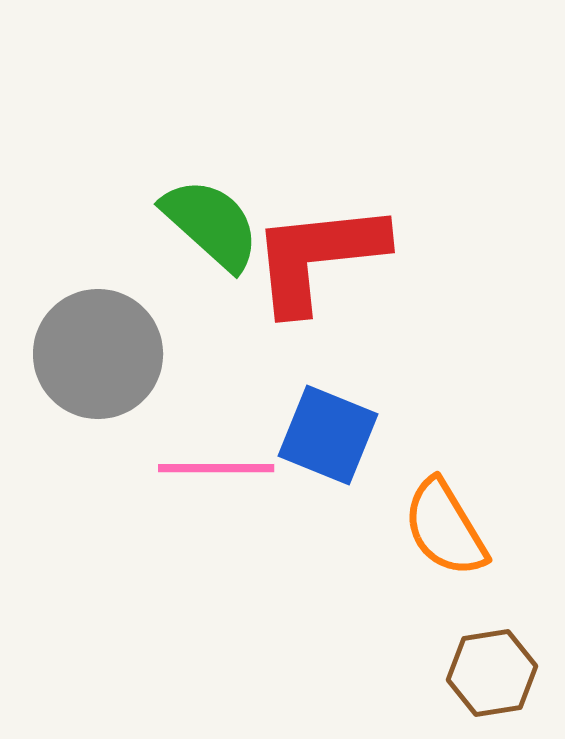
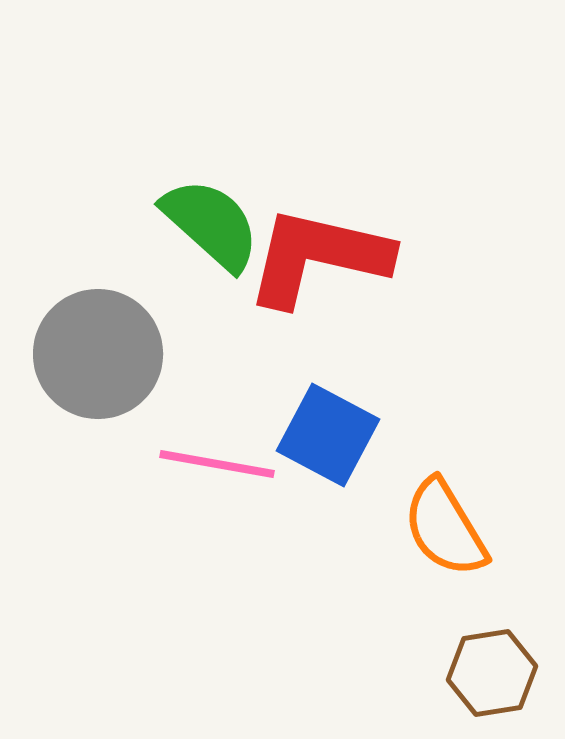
red L-shape: rotated 19 degrees clockwise
blue square: rotated 6 degrees clockwise
pink line: moved 1 px right, 4 px up; rotated 10 degrees clockwise
